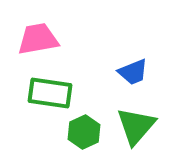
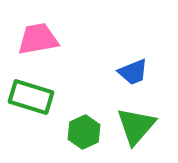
green rectangle: moved 19 px left, 4 px down; rotated 9 degrees clockwise
